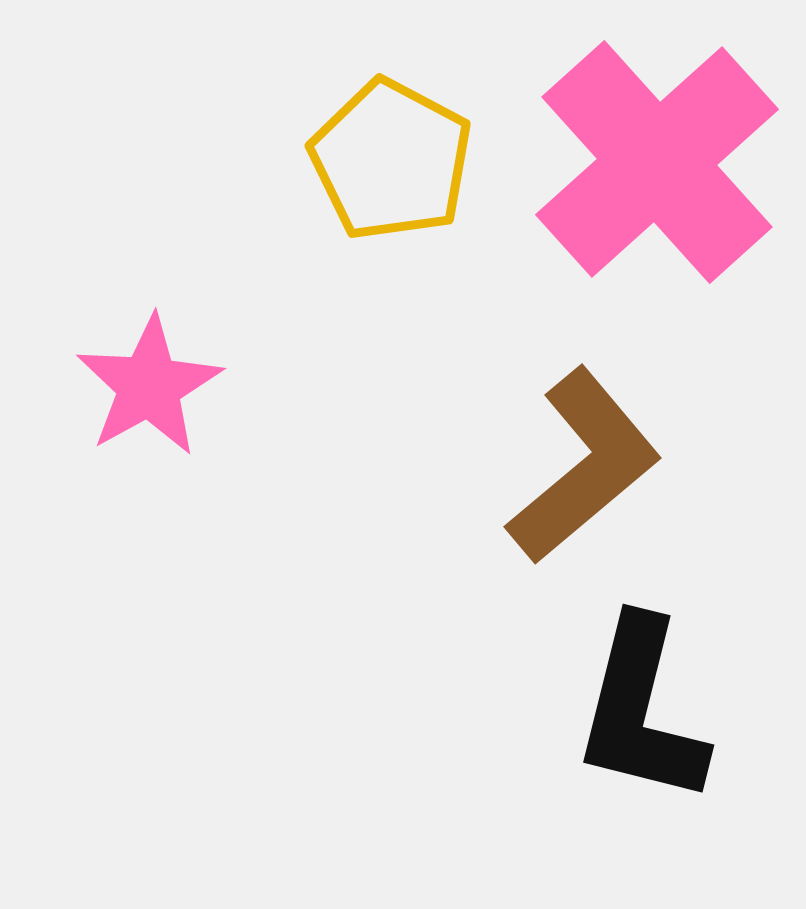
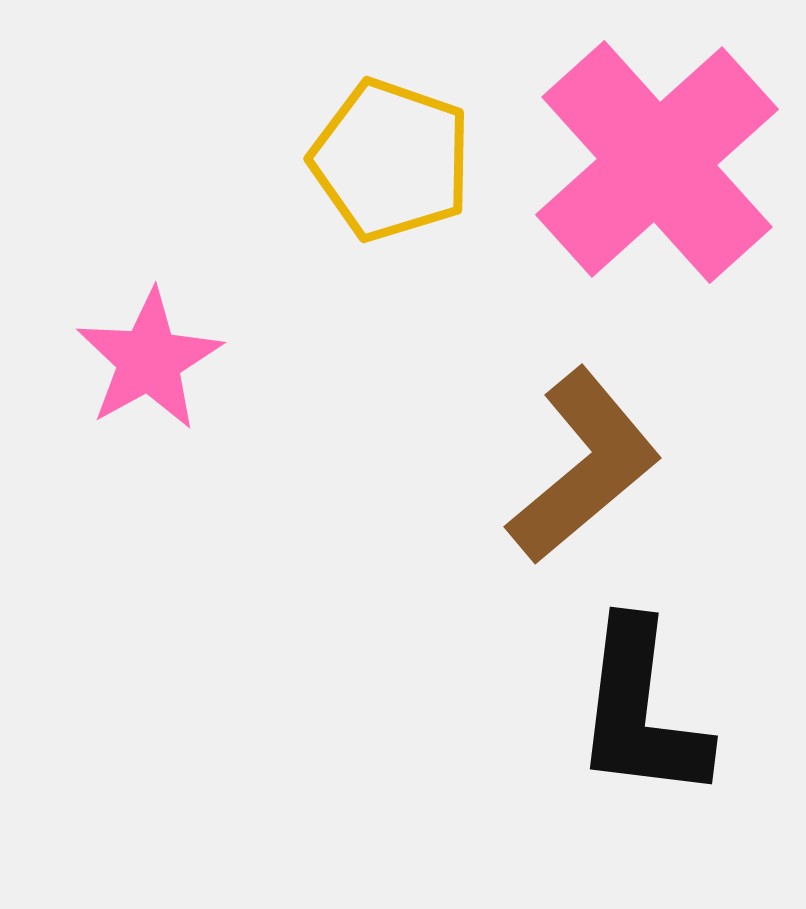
yellow pentagon: rotated 9 degrees counterclockwise
pink star: moved 26 px up
black L-shape: rotated 7 degrees counterclockwise
